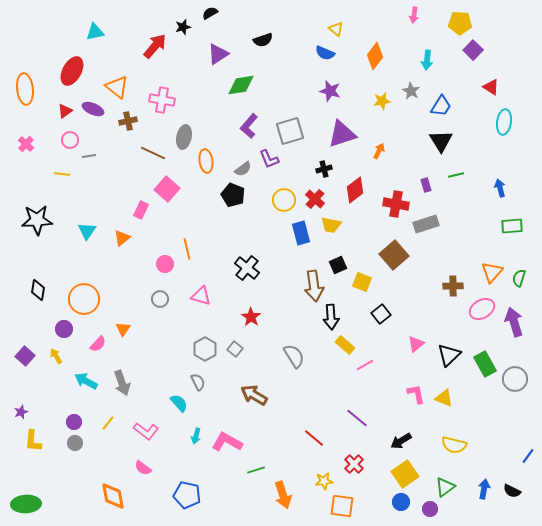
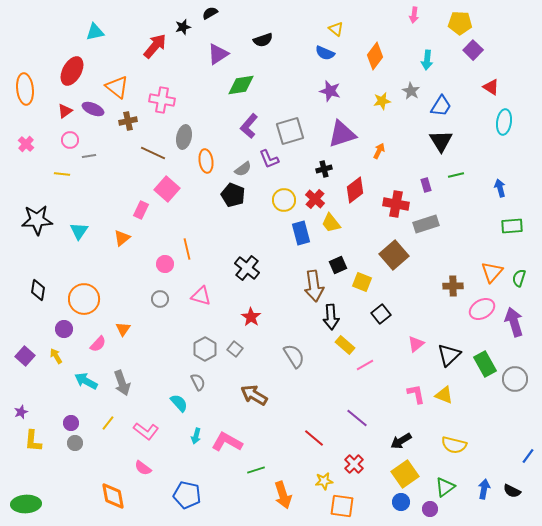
yellow trapezoid at (331, 225): moved 2 px up; rotated 40 degrees clockwise
cyan triangle at (87, 231): moved 8 px left
yellow triangle at (444, 398): moved 3 px up
purple circle at (74, 422): moved 3 px left, 1 px down
